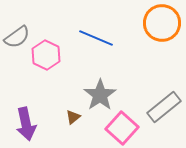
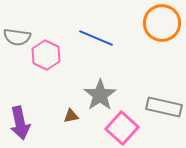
gray semicircle: rotated 44 degrees clockwise
gray rectangle: rotated 52 degrees clockwise
brown triangle: moved 2 px left, 1 px up; rotated 28 degrees clockwise
purple arrow: moved 6 px left, 1 px up
